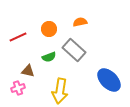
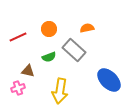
orange semicircle: moved 7 px right, 6 px down
